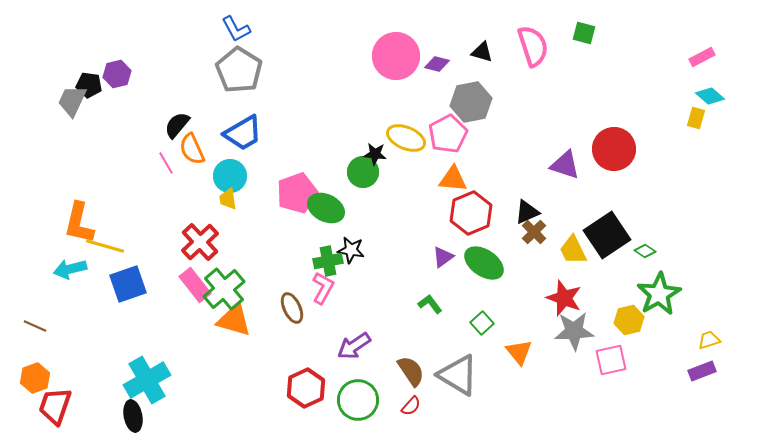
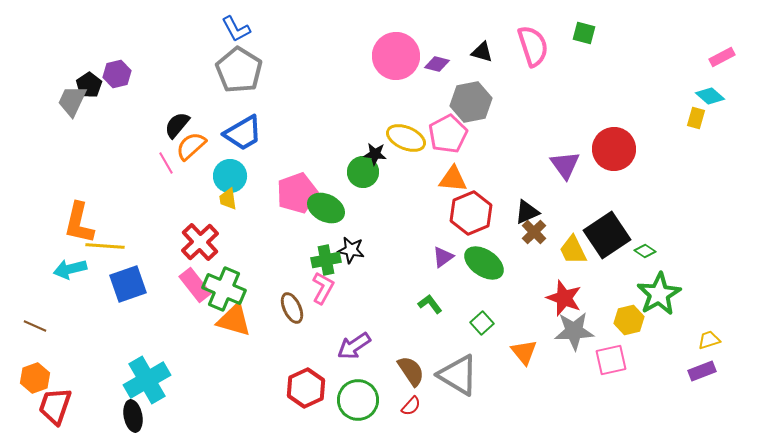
pink rectangle at (702, 57): moved 20 px right
black pentagon at (89, 85): rotated 30 degrees clockwise
orange semicircle at (192, 149): moved 1 px left, 3 px up; rotated 72 degrees clockwise
purple triangle at (565, 165): rotated 36 degrees clockwise
yellow line at (105, 246): rotated 12 degrees counterclockwise
green cross at (328, 261): moved 2 px left, 1 px up
green cross at (224, 289): rotated 27 degrees counterclockwise
orange triangle at (519, 352): moved 5 px right
